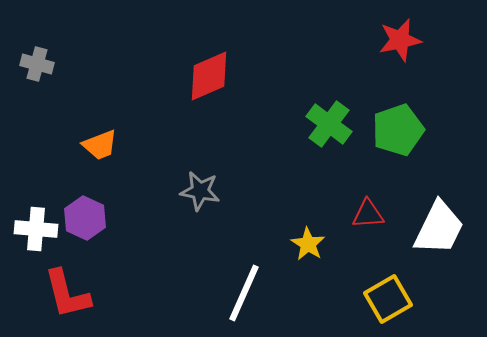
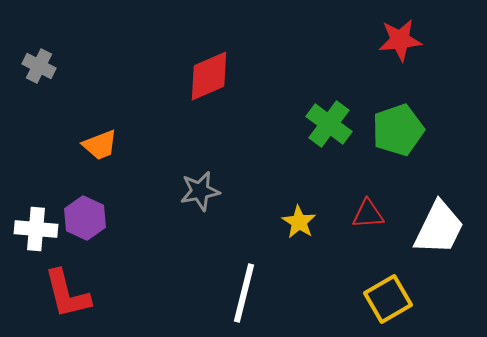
red star: rotated 6 degrees clockwise
gray cross: moved 2 px right, 2 px down; rotated 12 degrees clockwise
gray star: rotated 21 degrees counterclockwise
yellow star: moved 9 px left, 22 px up
white line: rotated 10 degrees counterclockwise
